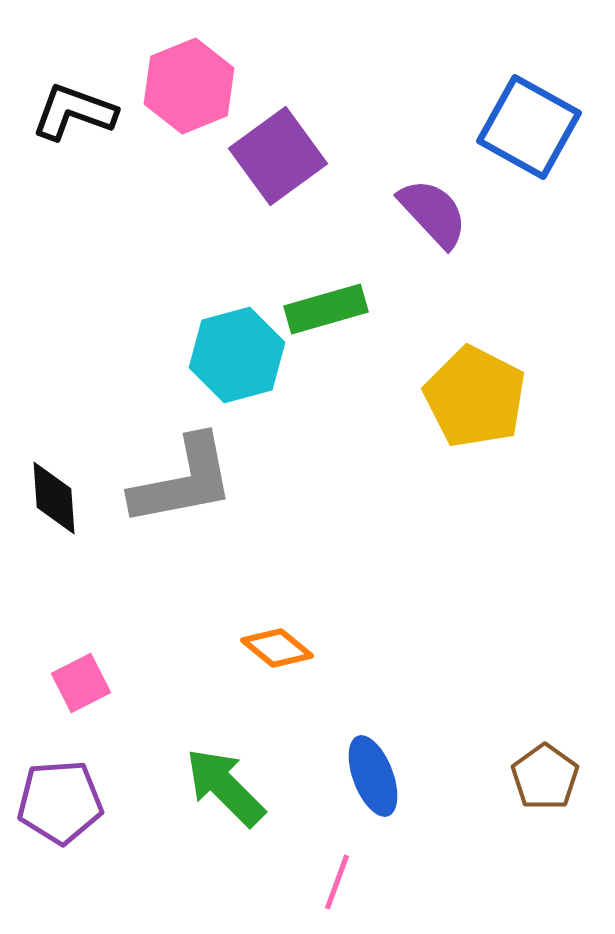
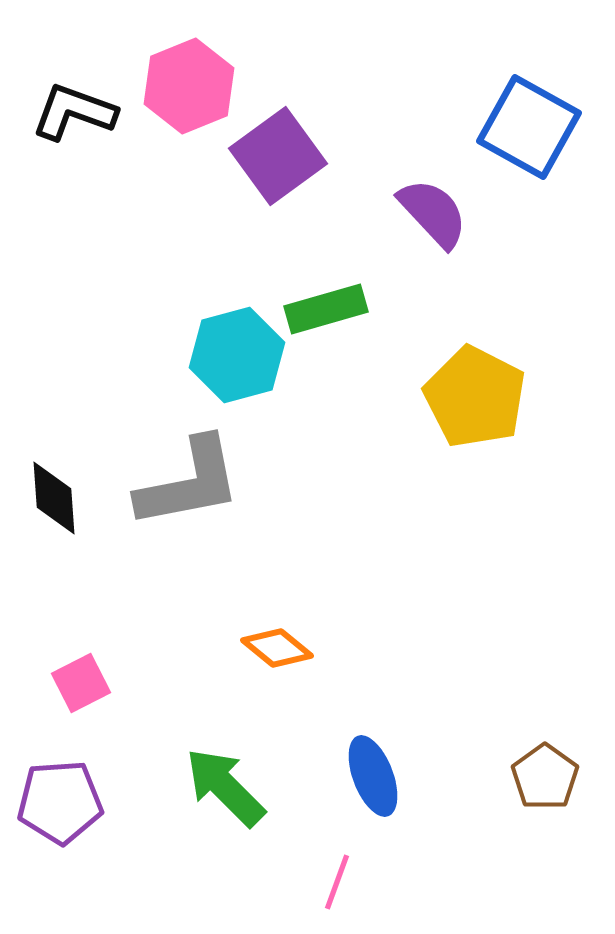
gray L-shape: moved 6 px right, 2 px down
